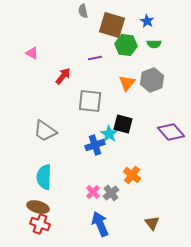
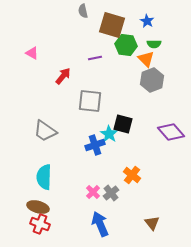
orange triangle: moved 19 px right, 24 px up; rotated 24 degrees counterclockwise
